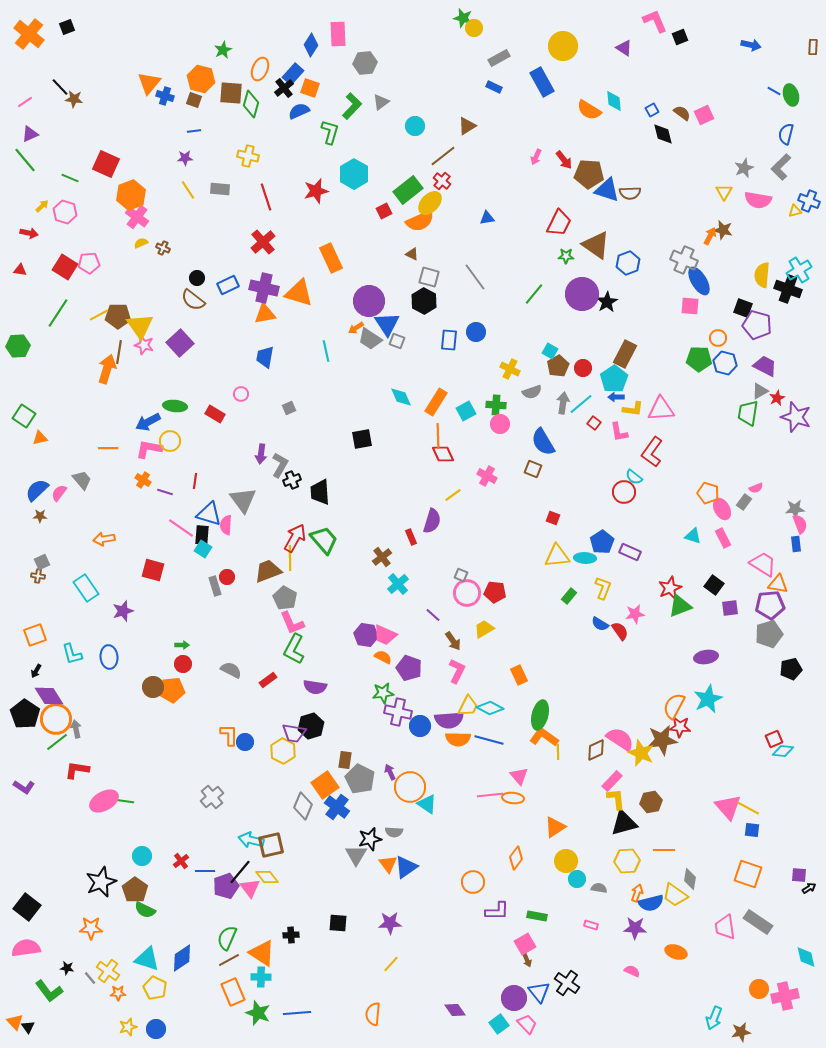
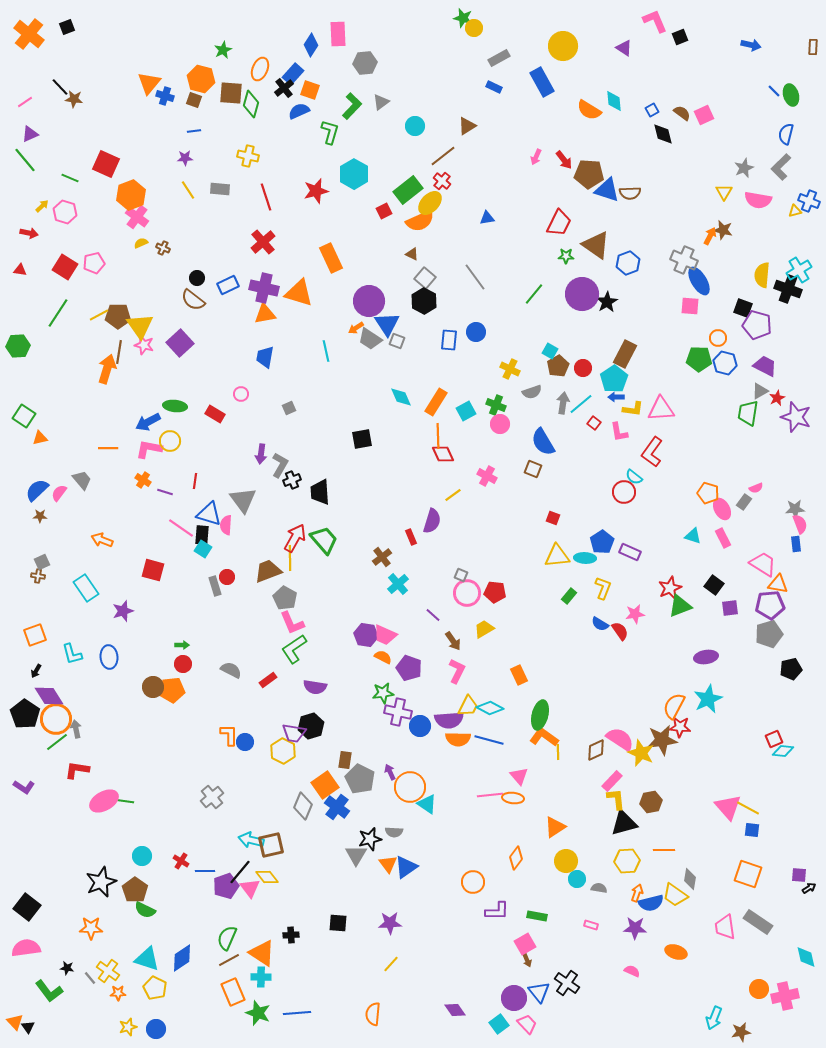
orange square at (310, 88): moved 2 px down
blue line at (774, 91): rotated 16 degrees clockwise
pink pentagon at (89, 263): moved 5 px right; rotated 10 degrees counterclockwise
gray square at (429, 277): moved 4 px left, 1 px down; rotated 25 degrees clockwise
green cross at (496, 405): rotated 18 degrees clockwise
orange arrow at (104, 539): moved 2 px left, 1 px down; rotated 30 degrees clockwise
green L-shape at (294, 649): rotated 28 degrees clockwise
red cross at (181, 861): rotated 21 degrees counterclockwise
